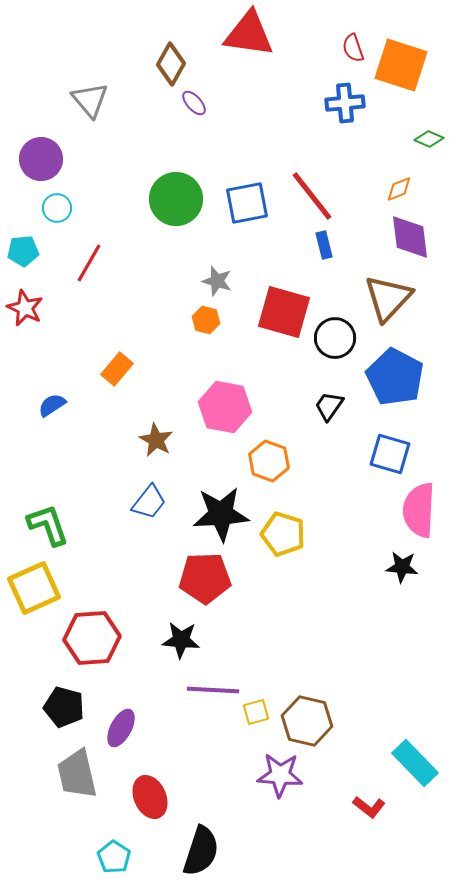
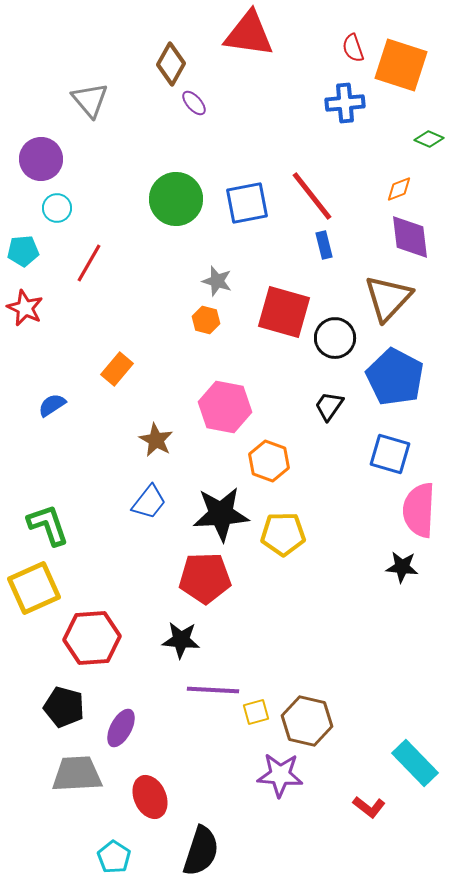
yellow pentagon at (283, 534): rotated 18 degrees counterclockwise
gray trapezoid at (77, 774): rotated 100 degrees clockwise
